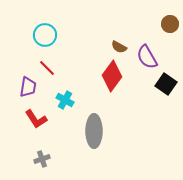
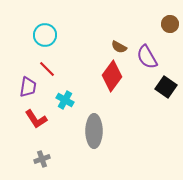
red line: moved 1 px down
black square: moved 3 px down
